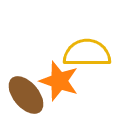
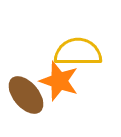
yellow semicircle: moved 9 px left, 1 px up
